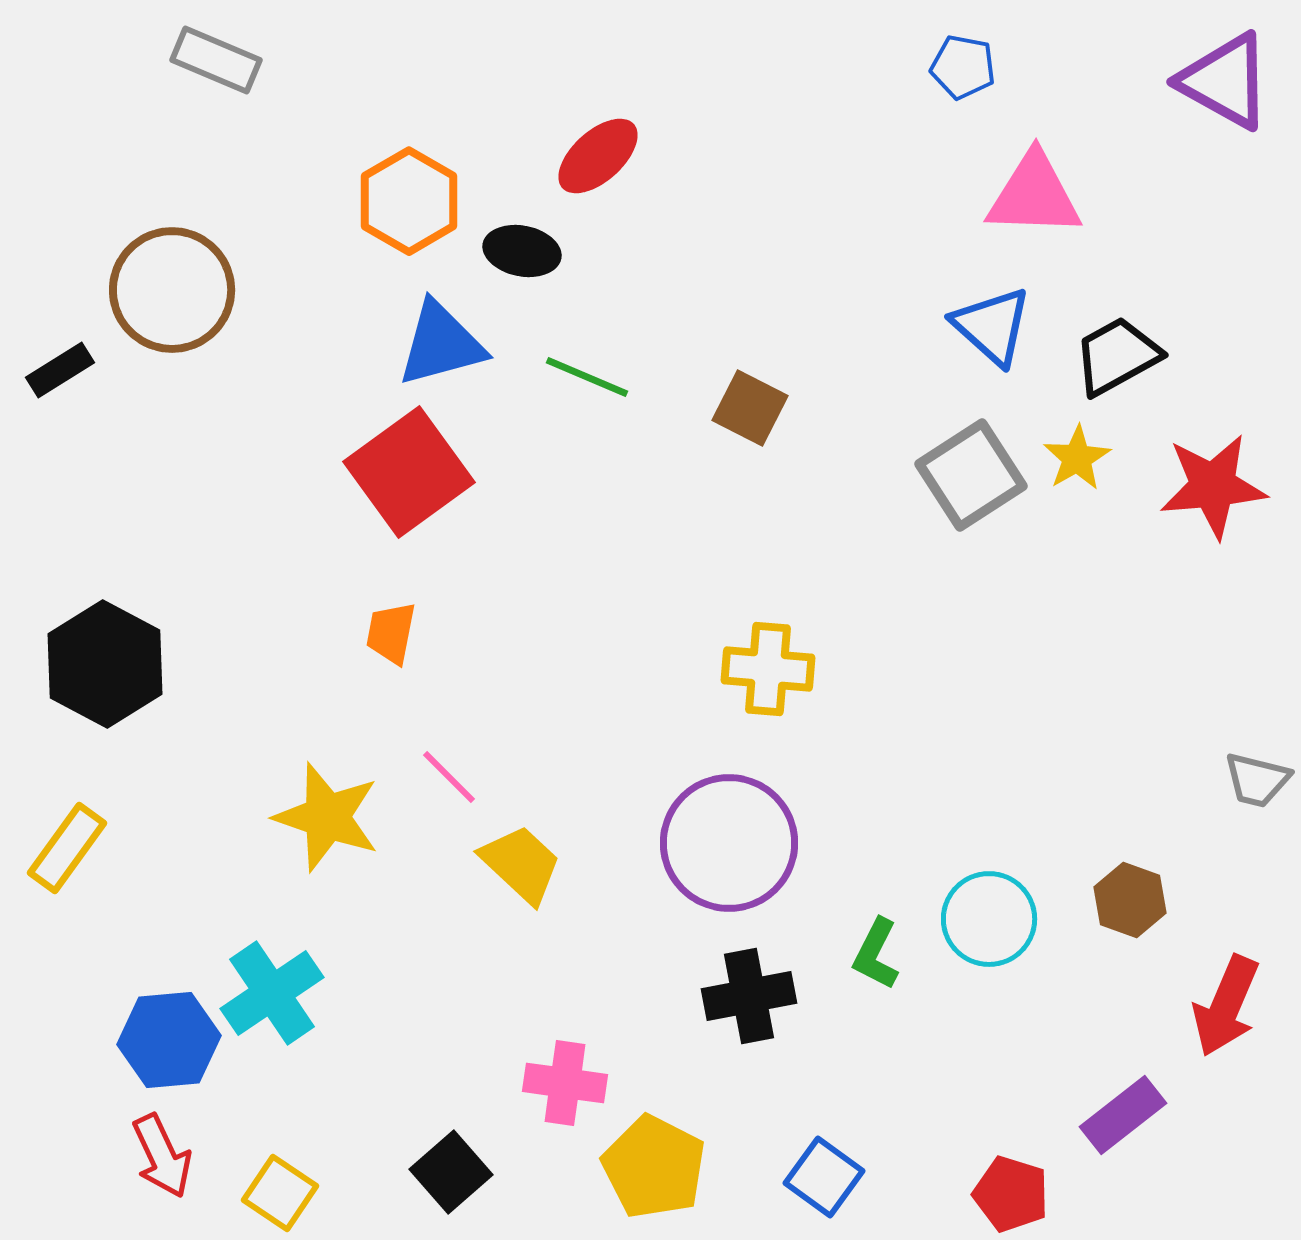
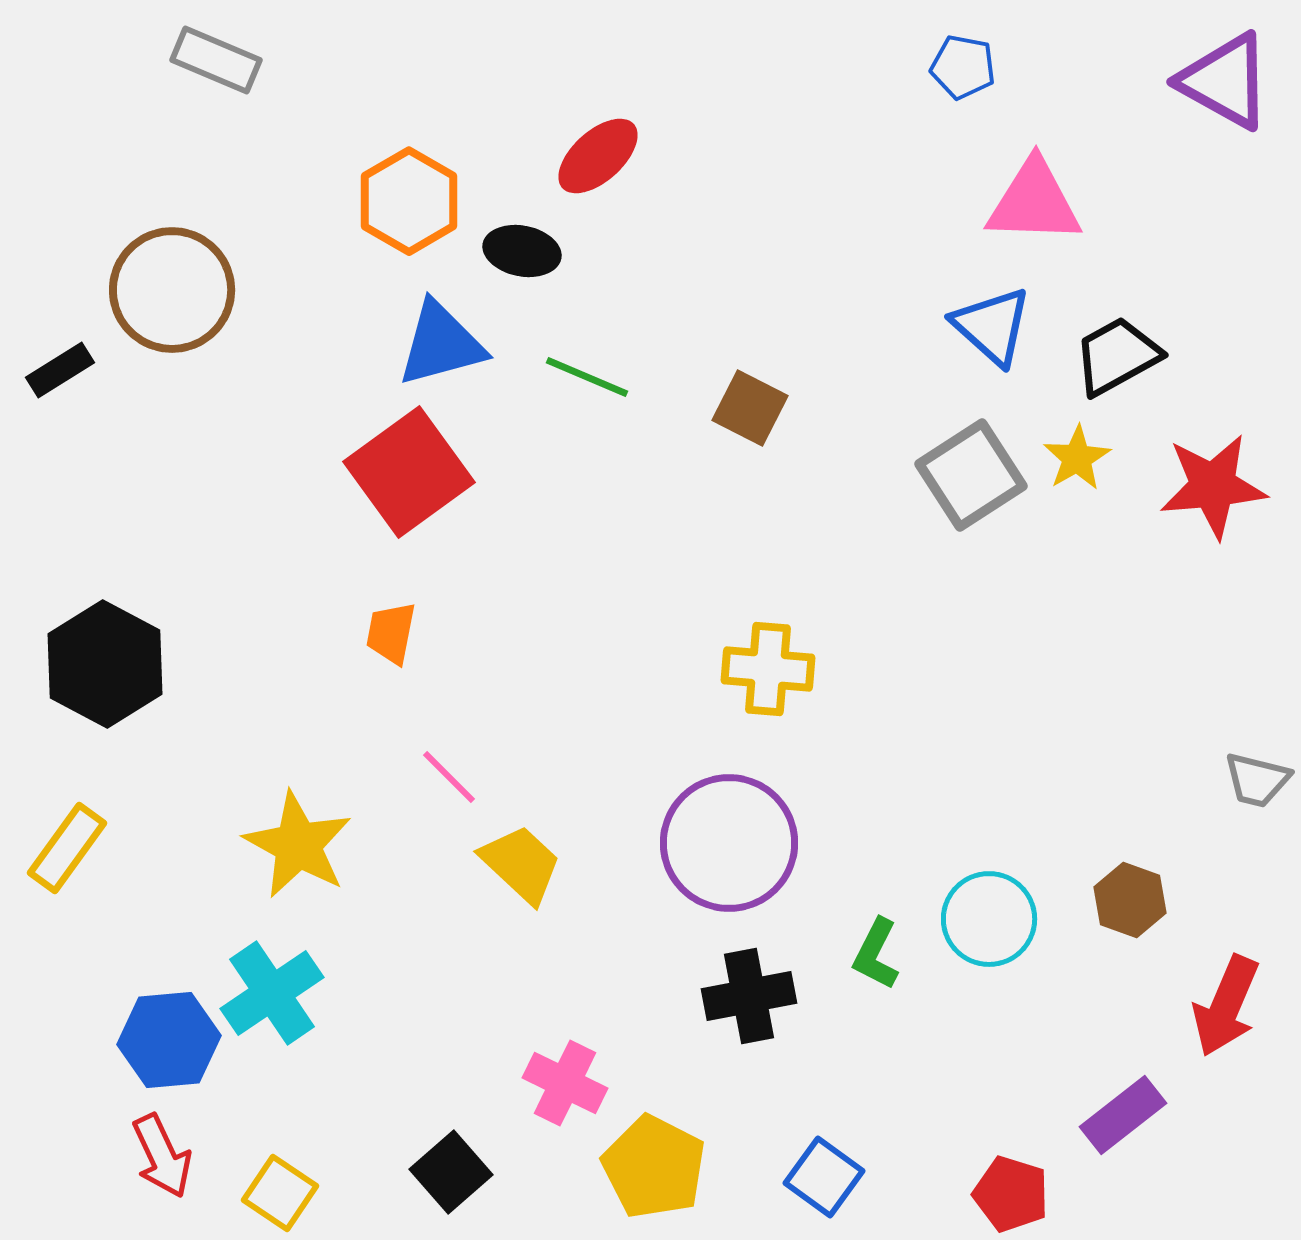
pink triangle at (1034, 195): moved 7 px down
yellow star at (327, 817): moved 29 px left, 28 px down; rotated 10 degrees clockwise
pink cross at (565, 1083): rotated 18 degrees clockwise
